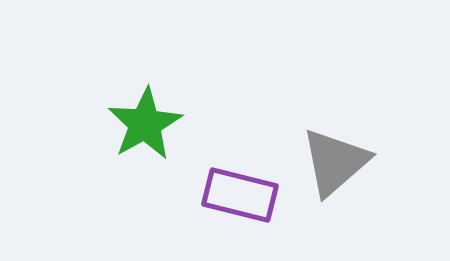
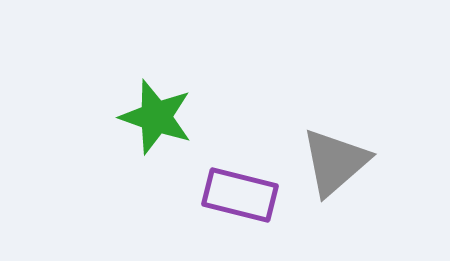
green star: moved 11 px right, 7 px up; rotated 24 degrees counterclockwise
